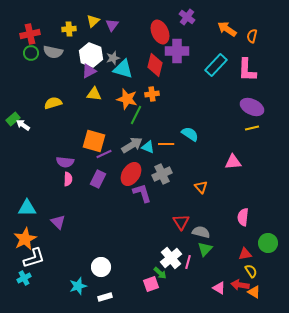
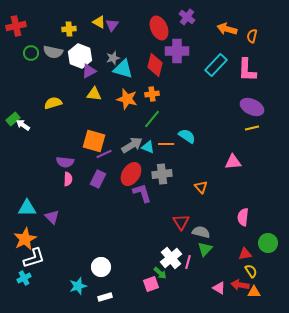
yellow triangle at (93, 21): moved 6 px right, 1 px down; rotated 48 degrees counterclockwise
orange arrow at (227, 29): rotated 18 degrees counterclockwise
red ellipse at (160, 32): moved 1 px left, 4 px up
red cross at (30, 34): moved 14 px left, 8 px up
white hexagon at (91, 55): moved 11 px left, 1 px down
green line at (136, 115): moved 16 px right, 4 px down; rotated 12 degrees clockwise
cyan semicircle at (190, 134): moved 3 px left, 2 px down
gray cross at (162, 174): rotated 18 degrees clockwise
purple triangle at (58, 222): moved 6 px left, 5 px up
orange triangle at (254, 292): rotated 32 degrees counterclockwise
